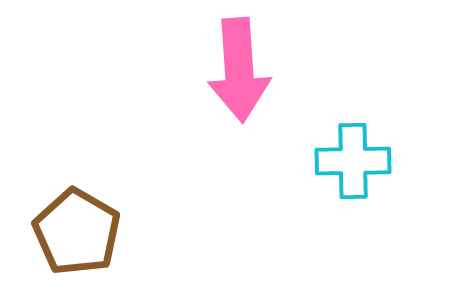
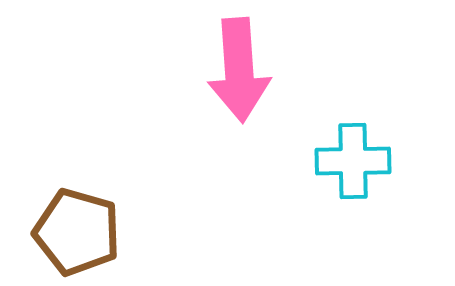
brown pentagon: rotated 14 degrees counterclockwise
